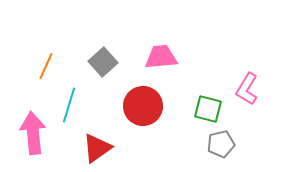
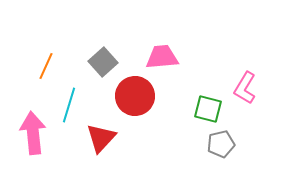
pink trapezoid: moved 1 px right
pink L-shape: moved 2 px left, 1 px up
red circle: moved 8 px left, 10 px up
red triangle: moved 4 px right, 10 px up; rotated 12 degrees counterclockwise
